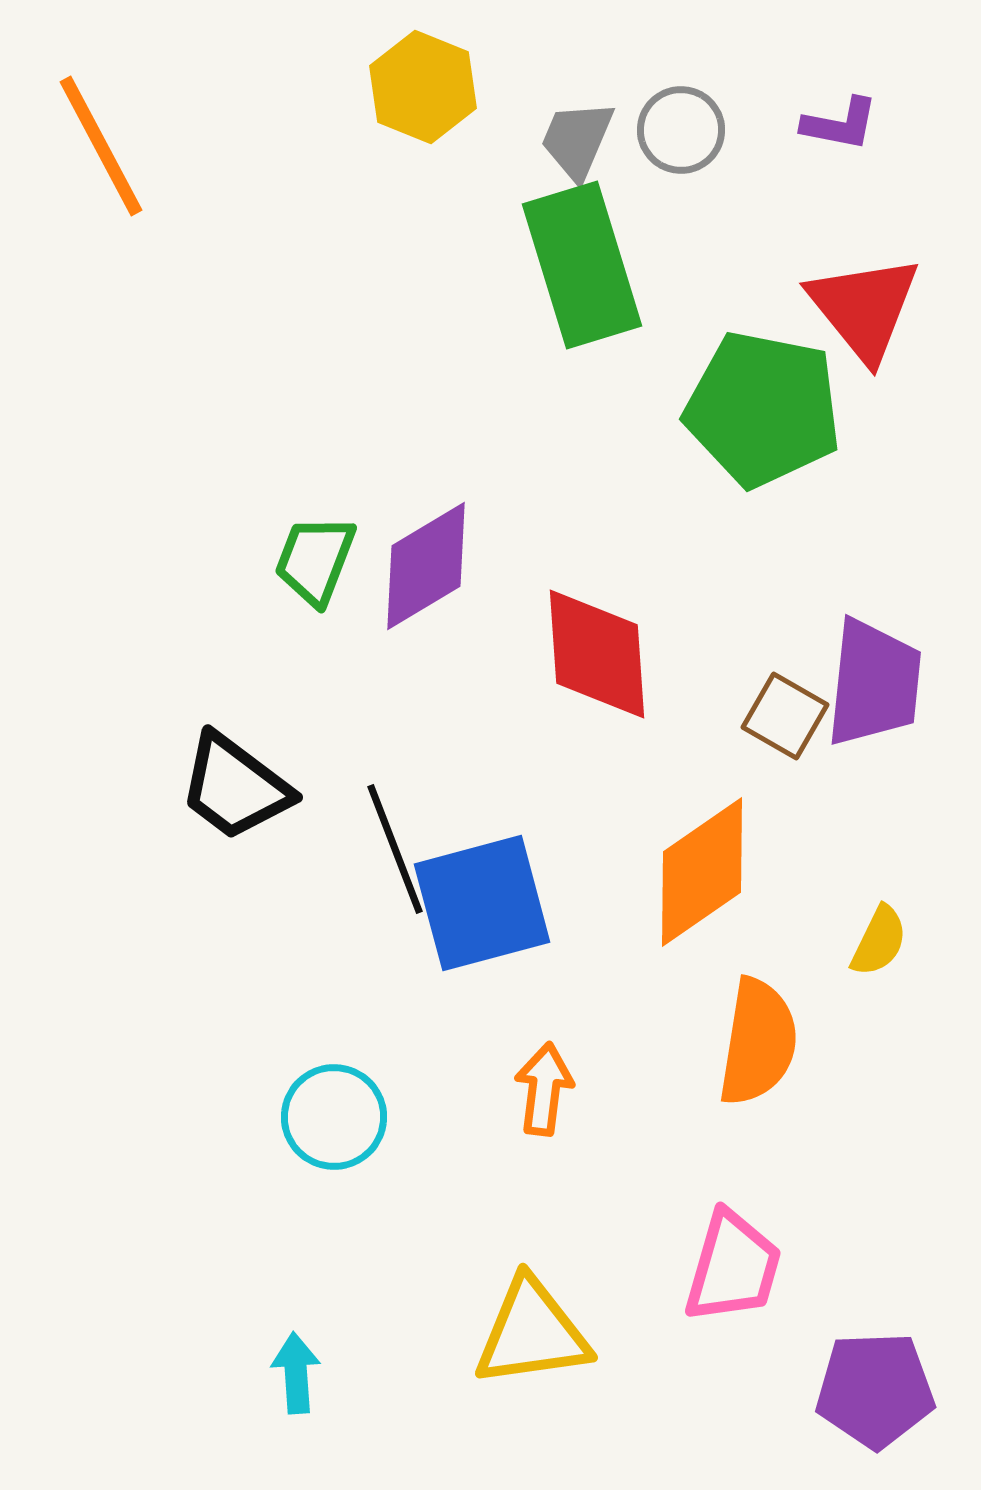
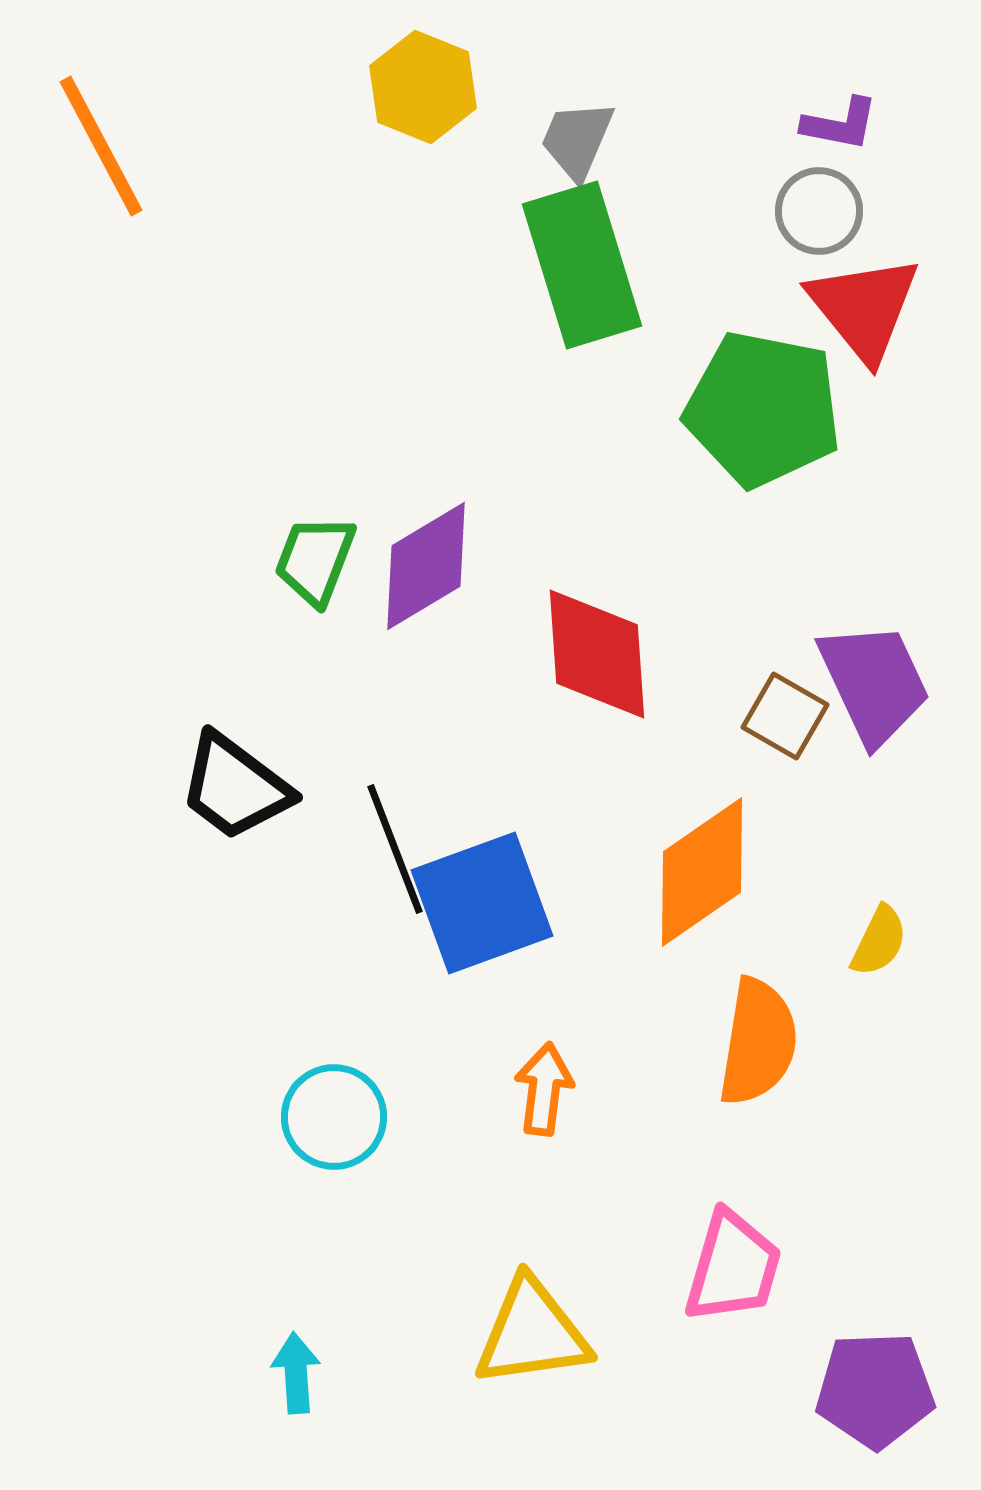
gray circle: moved 138 px right, 81 px down
purple trapezoid: rotated 31 degrees counterclockwise
blue square: rotated 5 degrees counterclockwise
